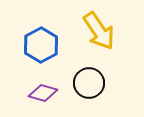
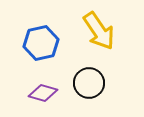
blue hexagon: moved 2 px up; rotated 16 degrees clockwise
